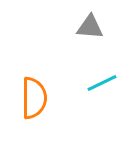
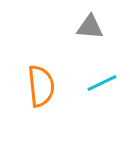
orange semicircle: moved 7 px right, 12 px up; rotated 6 degrees counterclockwise
